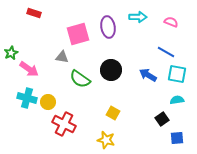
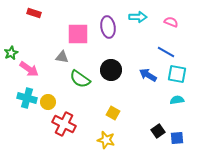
pink square: rotated 15 degrees clockwise
black square: moved 4 px left, 12 px down
